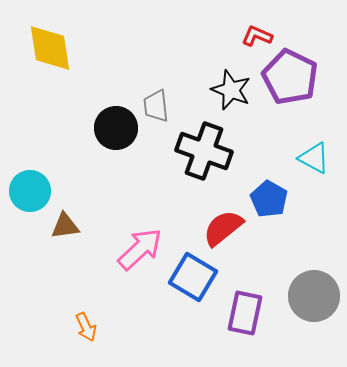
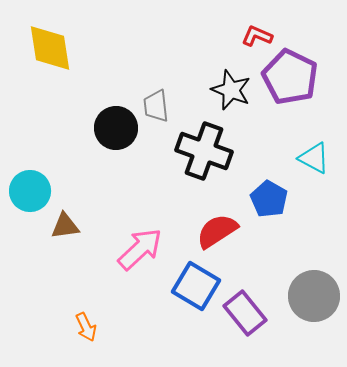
red semicircle: moved 6 px left, 3 px down; rotated 6 degrees clockwise
blue square: moved 3 px right, 9 px down
purple rectangle: rotated 51 degrees counterclockwise
